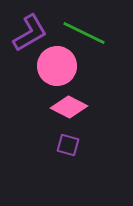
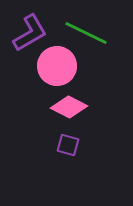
green line: moved 2 px right
